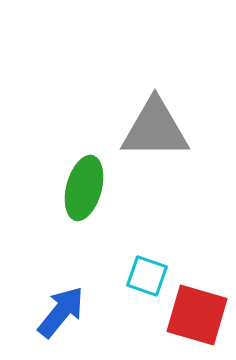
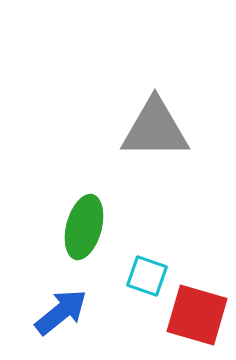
green ellipse: moved 39 px down
blue arrow: rotated 12 degrees clockwise
